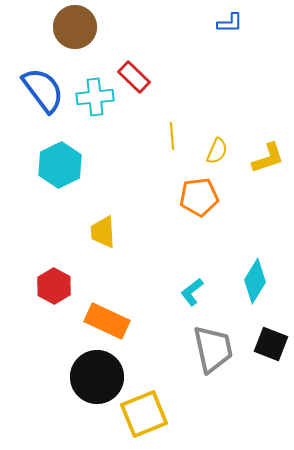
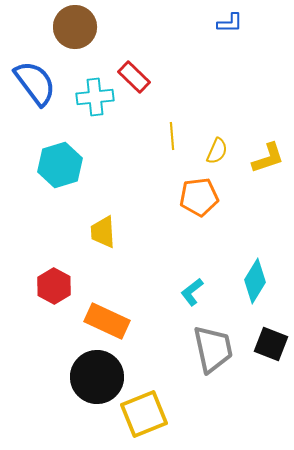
blue semicircle: moved 8 px left, 7 px up
cyan hexagon: rotated 9 degrees clockwise
